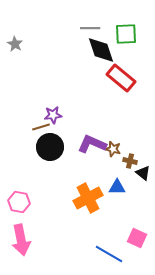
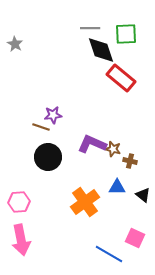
brown line: rotated 36 degrees clockwise
black circle: moved 2 px left, 10 px down
black triangle: moved 22 px down
orange cross: moved 3 px left, 4 px down; rotated 8 degrees counterclockwise
pink hexagon: rotated 15 degrees counterclockwise
pink square: moved 2 px left
